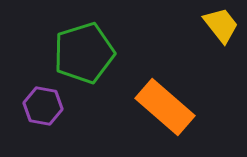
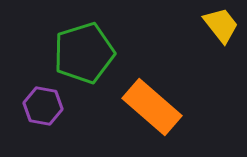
orange rectangle: moved 13 px left
